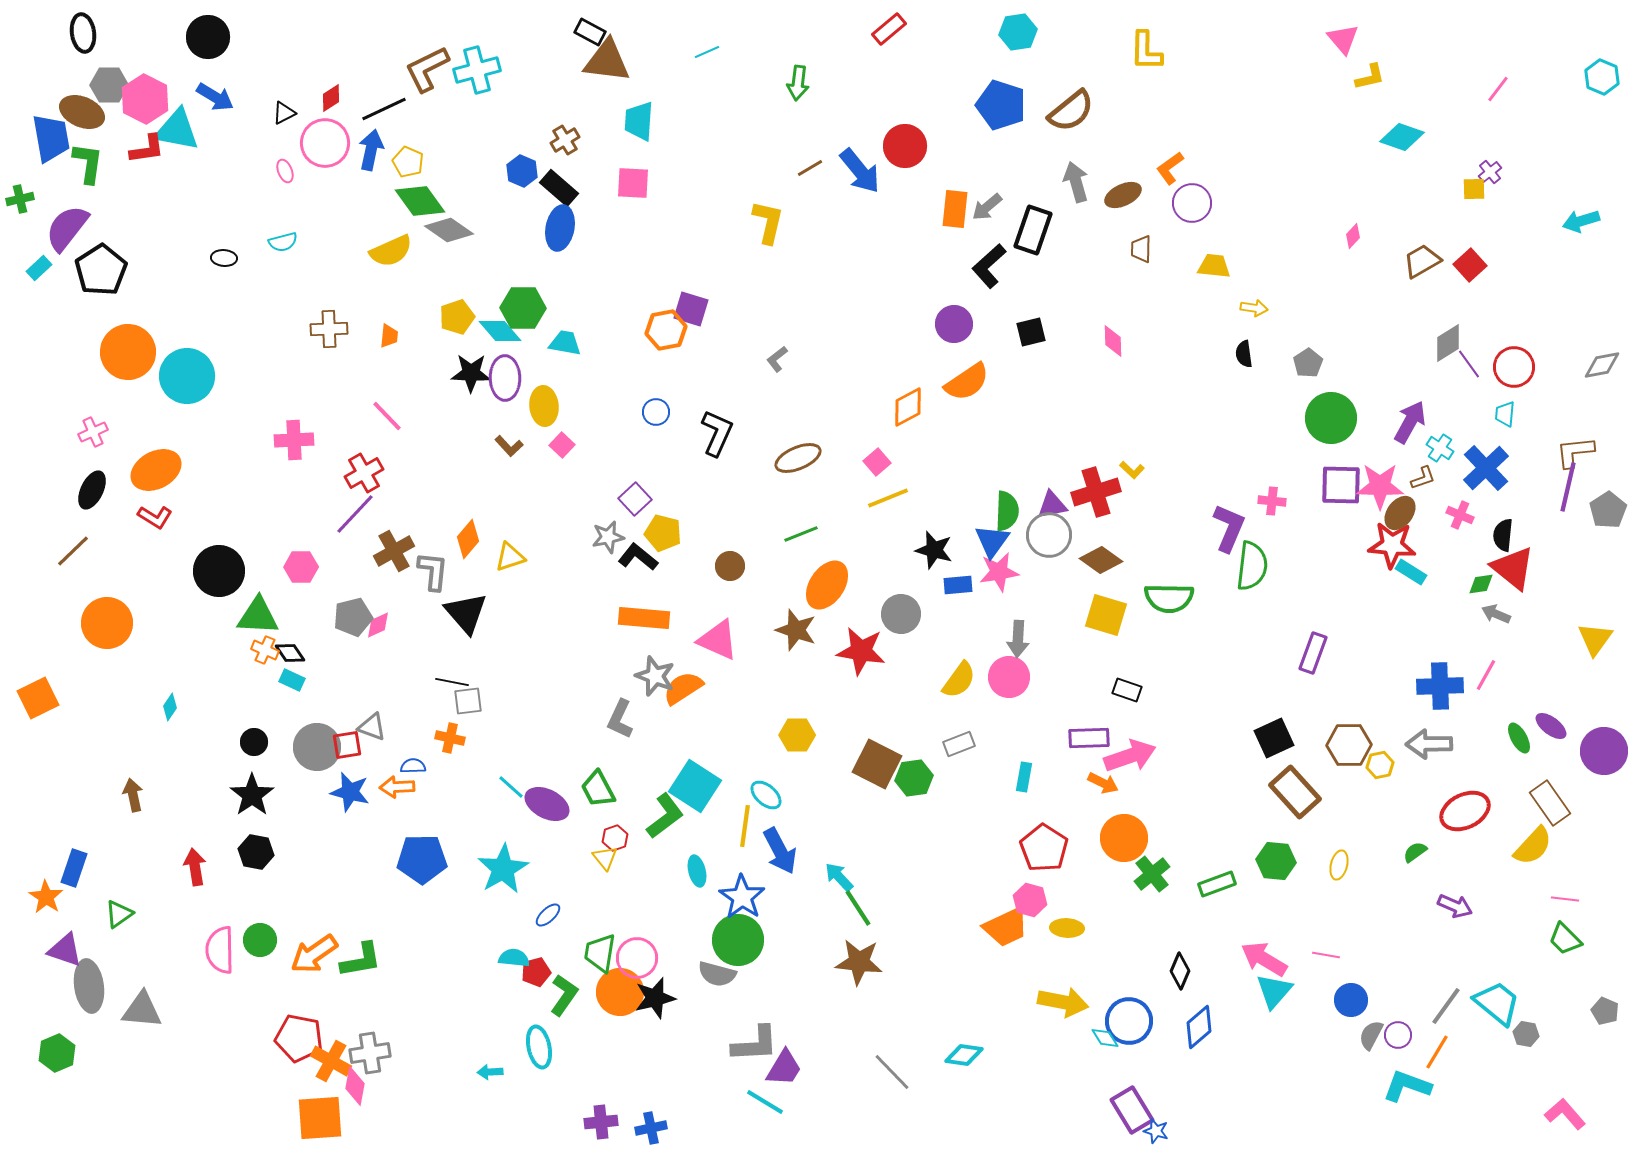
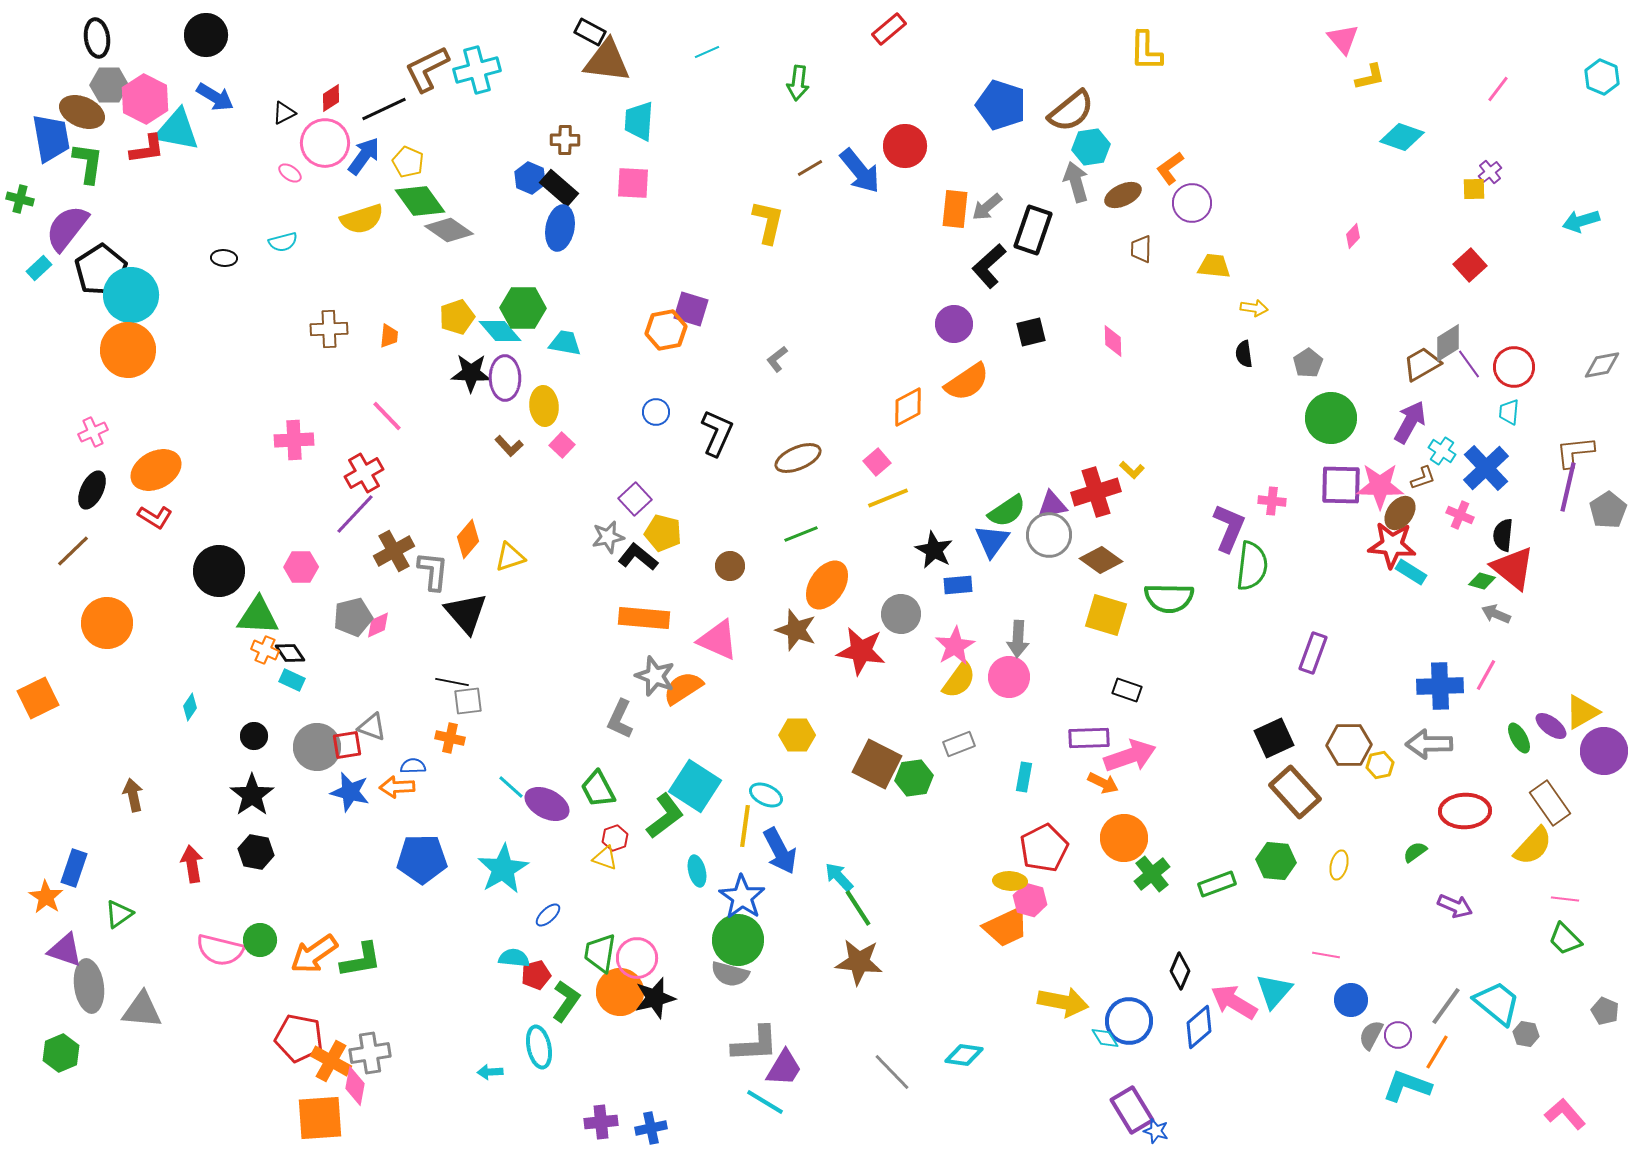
cyan hexagon at (1018, 32): moved 73 px right, 115 px down
black ellipse at (83, 33): moved 14 px right, 5 px down
black circle at (208, 37): moved 2 px left, 2 px up
brown cross at (565, 140): rotated 32 degrees clockwise
blue arrow at (371, 150): moved 7 px left, 6 px down; rotated 24 degrees clockwise
pink ellipse at (285, 171): moved 5 px right, 2 px down; rotated 35 degrees counterclockwise
blue hexagon at (522, 171): moved 8 px right, 7 px down
green cross at (20, 199): rotated 28 degrees clockwise
yellow semicircle at (391, 251): moved 29 px left, 32 px up; rotated 6 degrees clockwise
brown trapezoid at (1422, 261): moved 103 px down
orange circle at (128, 352): moved 2 px up
cyan circle at (187, 376): moved 56 px left, 81 px up
cyan trapezoid at (1505, 414): moved 4 px right, 2 px up
cyan cross at (1440, 448): moved 2 px right, 3 px down
green semicircle at (1007, 511): rotated 54 degrees clockwise
black star at (934, 550): rotated 12 degrees clockwise
pink star at (999, 572): moved 44 px left, 74 px down; rotated 21 degrees counterclockwise
green diamond at (1481, 584): moved 1 px right, 3 px up; rotated 24 degrees clockwise
yellow triangle at (1595, 639): moved 13 px left, 73 px down; rotated 24 degrees clockwise
cyan diamond at (170, 707): moved 20 px right
black circle at (254, 742): moved 6 px up
cyan ellipse at (766, 795): rotated 16 degrees counterclockwise
red ellipse at (1465, 811): rotated 24 degrees clockwise
red pentagon at (1044, 848): rotated 12 degrees clockwise
yellow triangle at (605, 858): rotated 32 degrees counterclockwise
red arrow at (195, 867): moved 3 px left, 3 px up
yellow ellipse at (1067, 928): moved 57 px left, 47 px up
pink semicircle at (220, 950): rotated 75 degrees counterclockwise
pink arrow at (1264, 959): moved 30 px left, 43 px down
red pentagon at (536, 972): moved 3 px down
gray semicircle at (717, 974): moved 13 px right
green L-shape at (564, 995): moved 2 px right, 6 px down
green hexagon at (57, 1053): moved 4 px right
